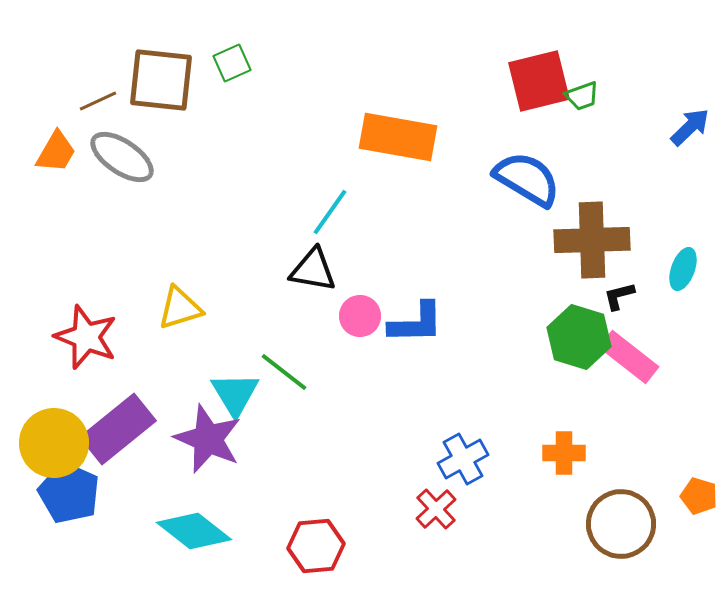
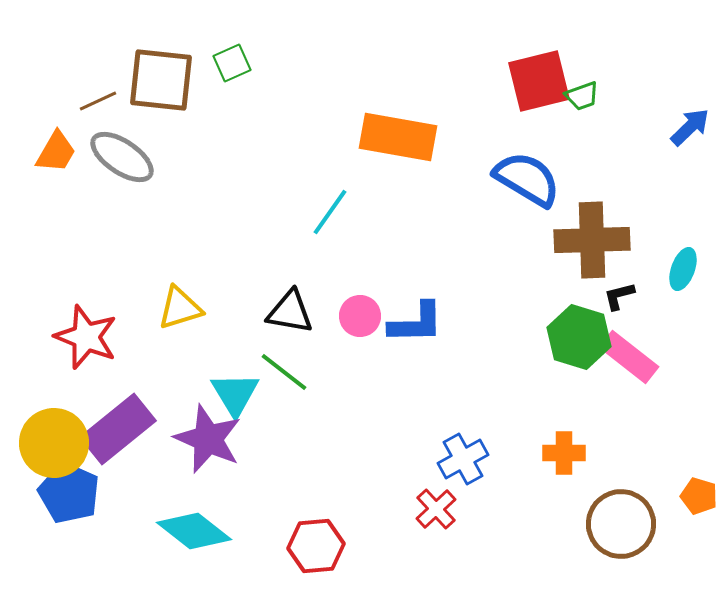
black triangle: moved 23 px left, 42 px down
